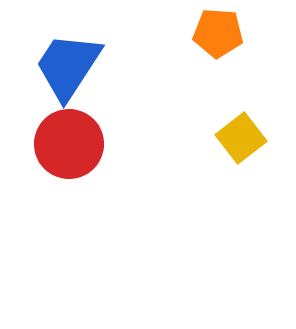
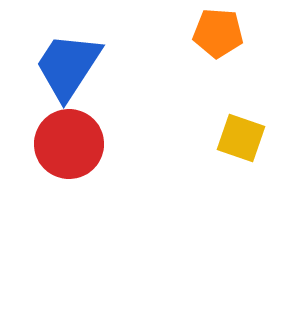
yellow square: rotated 33 degrees counterclockwise
